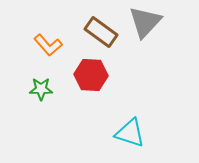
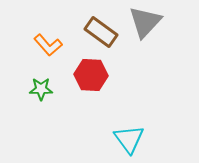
cyan triangle: moved 1 px left, 6 px down; rotated 36 degrees clockwise
